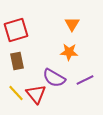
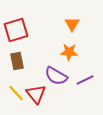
purple semicircle: moved 2 px right, 2 px up
